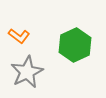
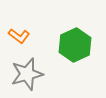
gray star: moved 2 px down; rotated 12 degrees clockwise
